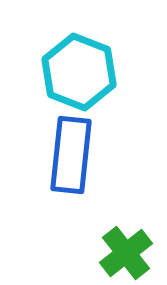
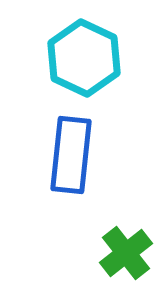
cyan hexagon: moved 5 px right, 14 px up; rotated 4 degrees clockwise
